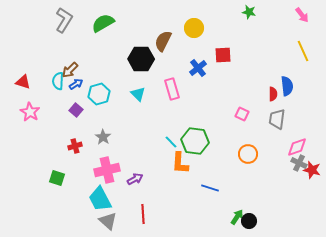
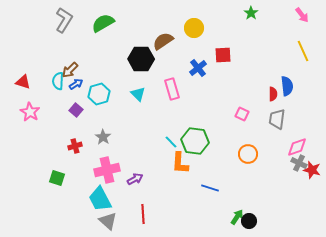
green star at (249, 12): moved 2 px right, 1 px down; rotated 24 degrees clockwise
brown semicircle at (163, 41): rotated 30 degrees clockwise
